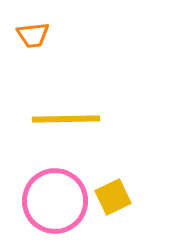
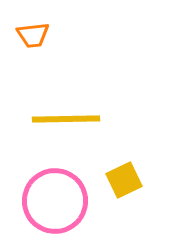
yellow square: moved 11 px right, 17 px up
